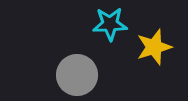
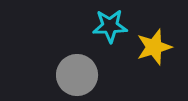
cyan star: moved 2 px down
